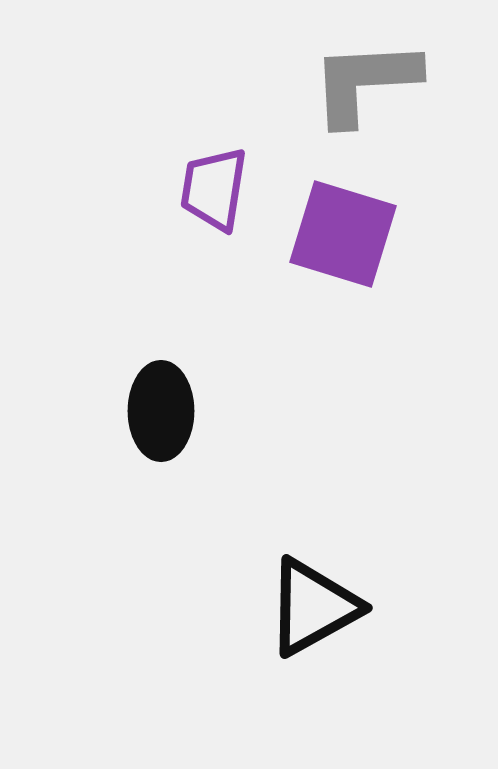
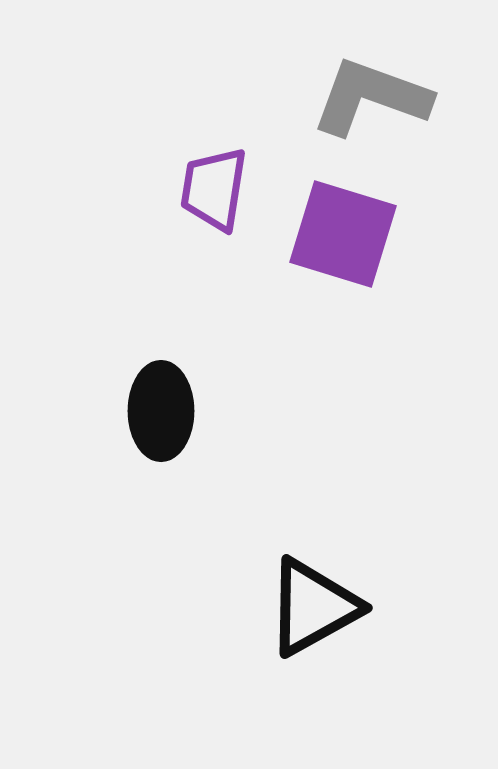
gray L-shape: moved 6 px right, 15 px down; rotated 23 degrees clockwise
